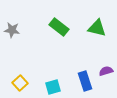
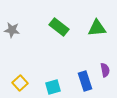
green triangle: rotated 18 degrees counterclockwise
purple semicircle: moved 1 px left, 1 px up; rotated 96 degrees clockwise
